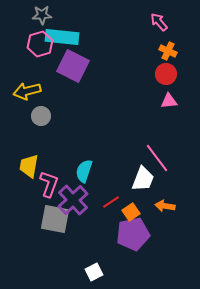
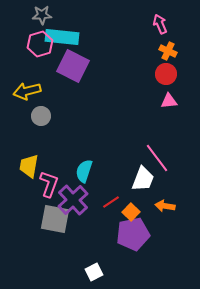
pink arrow: moved 1 px right, 2 px down; rotated 18 degrees clockwise
orange square: rotated 12 degrees counterclockwise
